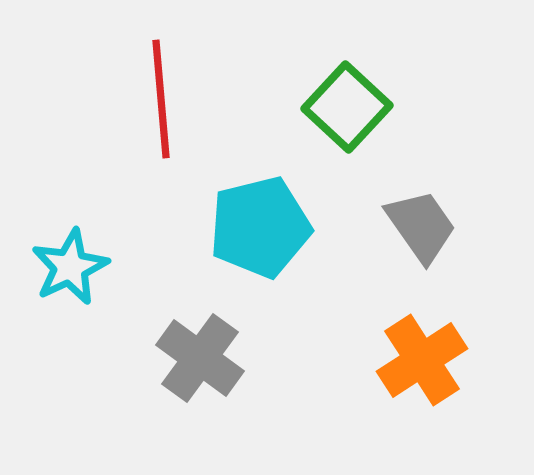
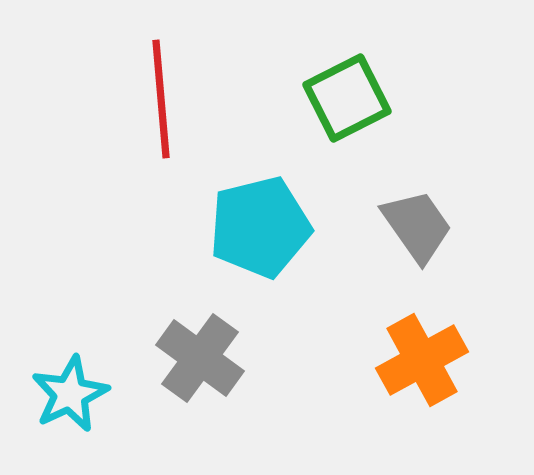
green square: moved 9 px up; rotated 20 degrees clockwise
gray trapezoid: moved 4 px left
cyan star: moved 127 px down
orange cross: rotated 4 degrees clockwise
